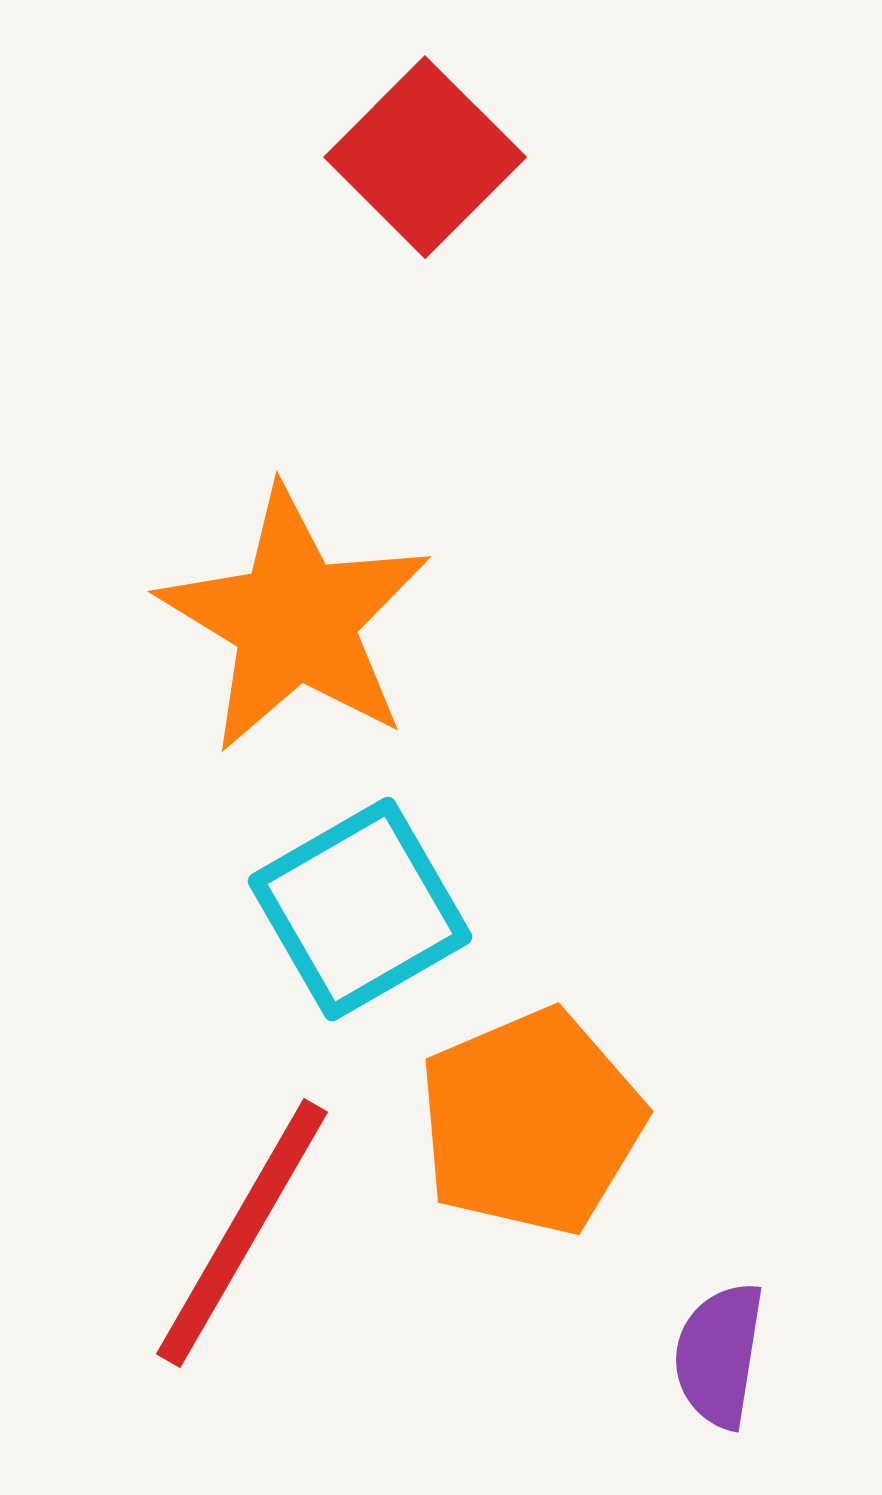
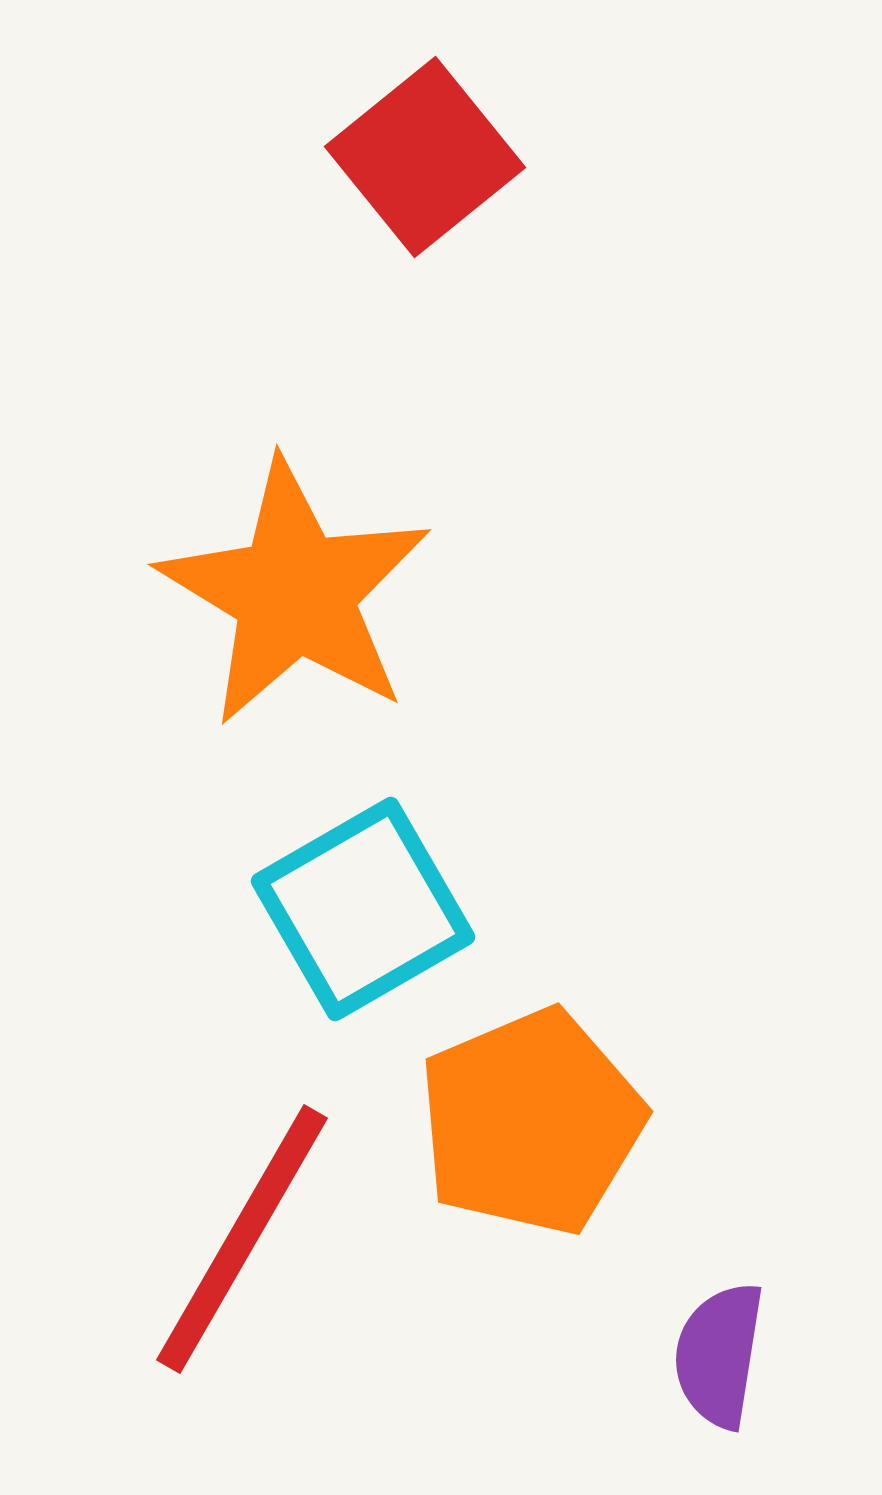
red square: rotated 6 degrees clockwise
orange star: moved 27 px up
cyan square: moved 3 px right
red line: moved 6 px down
